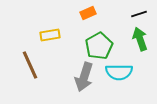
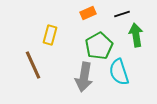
black line: moved 17 px left
yellow rectangle: rotated 66 degrees counterclockwise
green arrow: moved 4 px left, 4 px up; rotated 10 degrees clockwise
brown line: moved 3 px right
cyan semicircle: rotated 72 degrees clockwise
gray arrow: rotated 8 degrees counterclockwise
